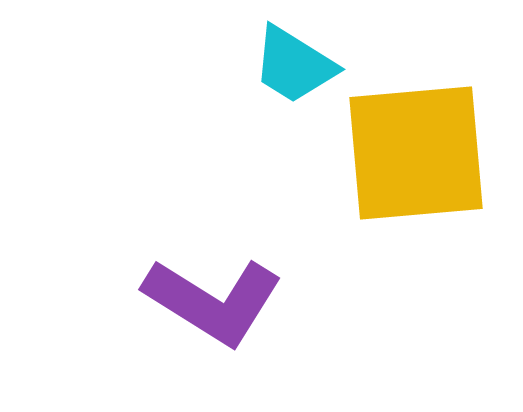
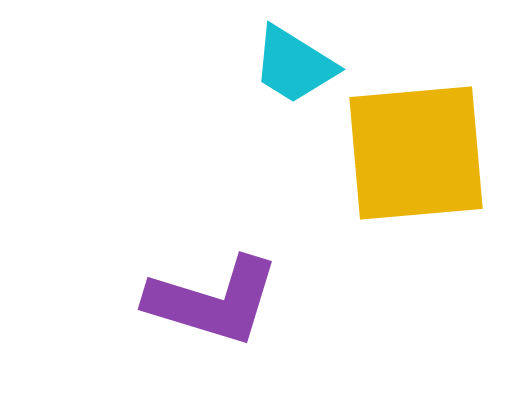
purple L-shape: rotated 15 degrees counterclockwise
